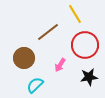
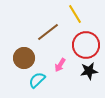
red circle: moved 1 px right
black star: moved 6 px up
cyan semicircle: moved 2 px right, 5 px up
